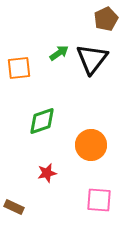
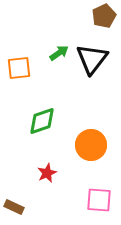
brown pentagon: moved 2 px left, 3 px up
red star: rotated 12 degrees counterclockwise
